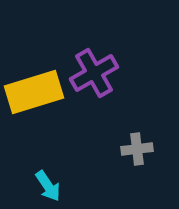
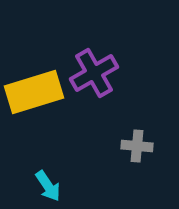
gray cross: moved 3 px up; rotated 12 degrees clockwise
